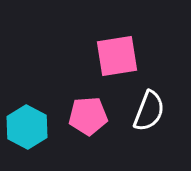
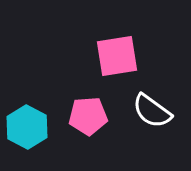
white semicircle: moved 3 px right; rotated 105 degrees clockwise
